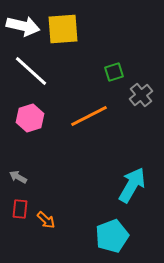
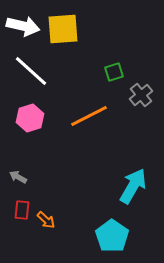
cyan arrow: moved 1 px right, 1 px down
red rectangle: moved 2 px right, 1 px down
cyan pentagon: rotated 16 degrees counterclockwise
